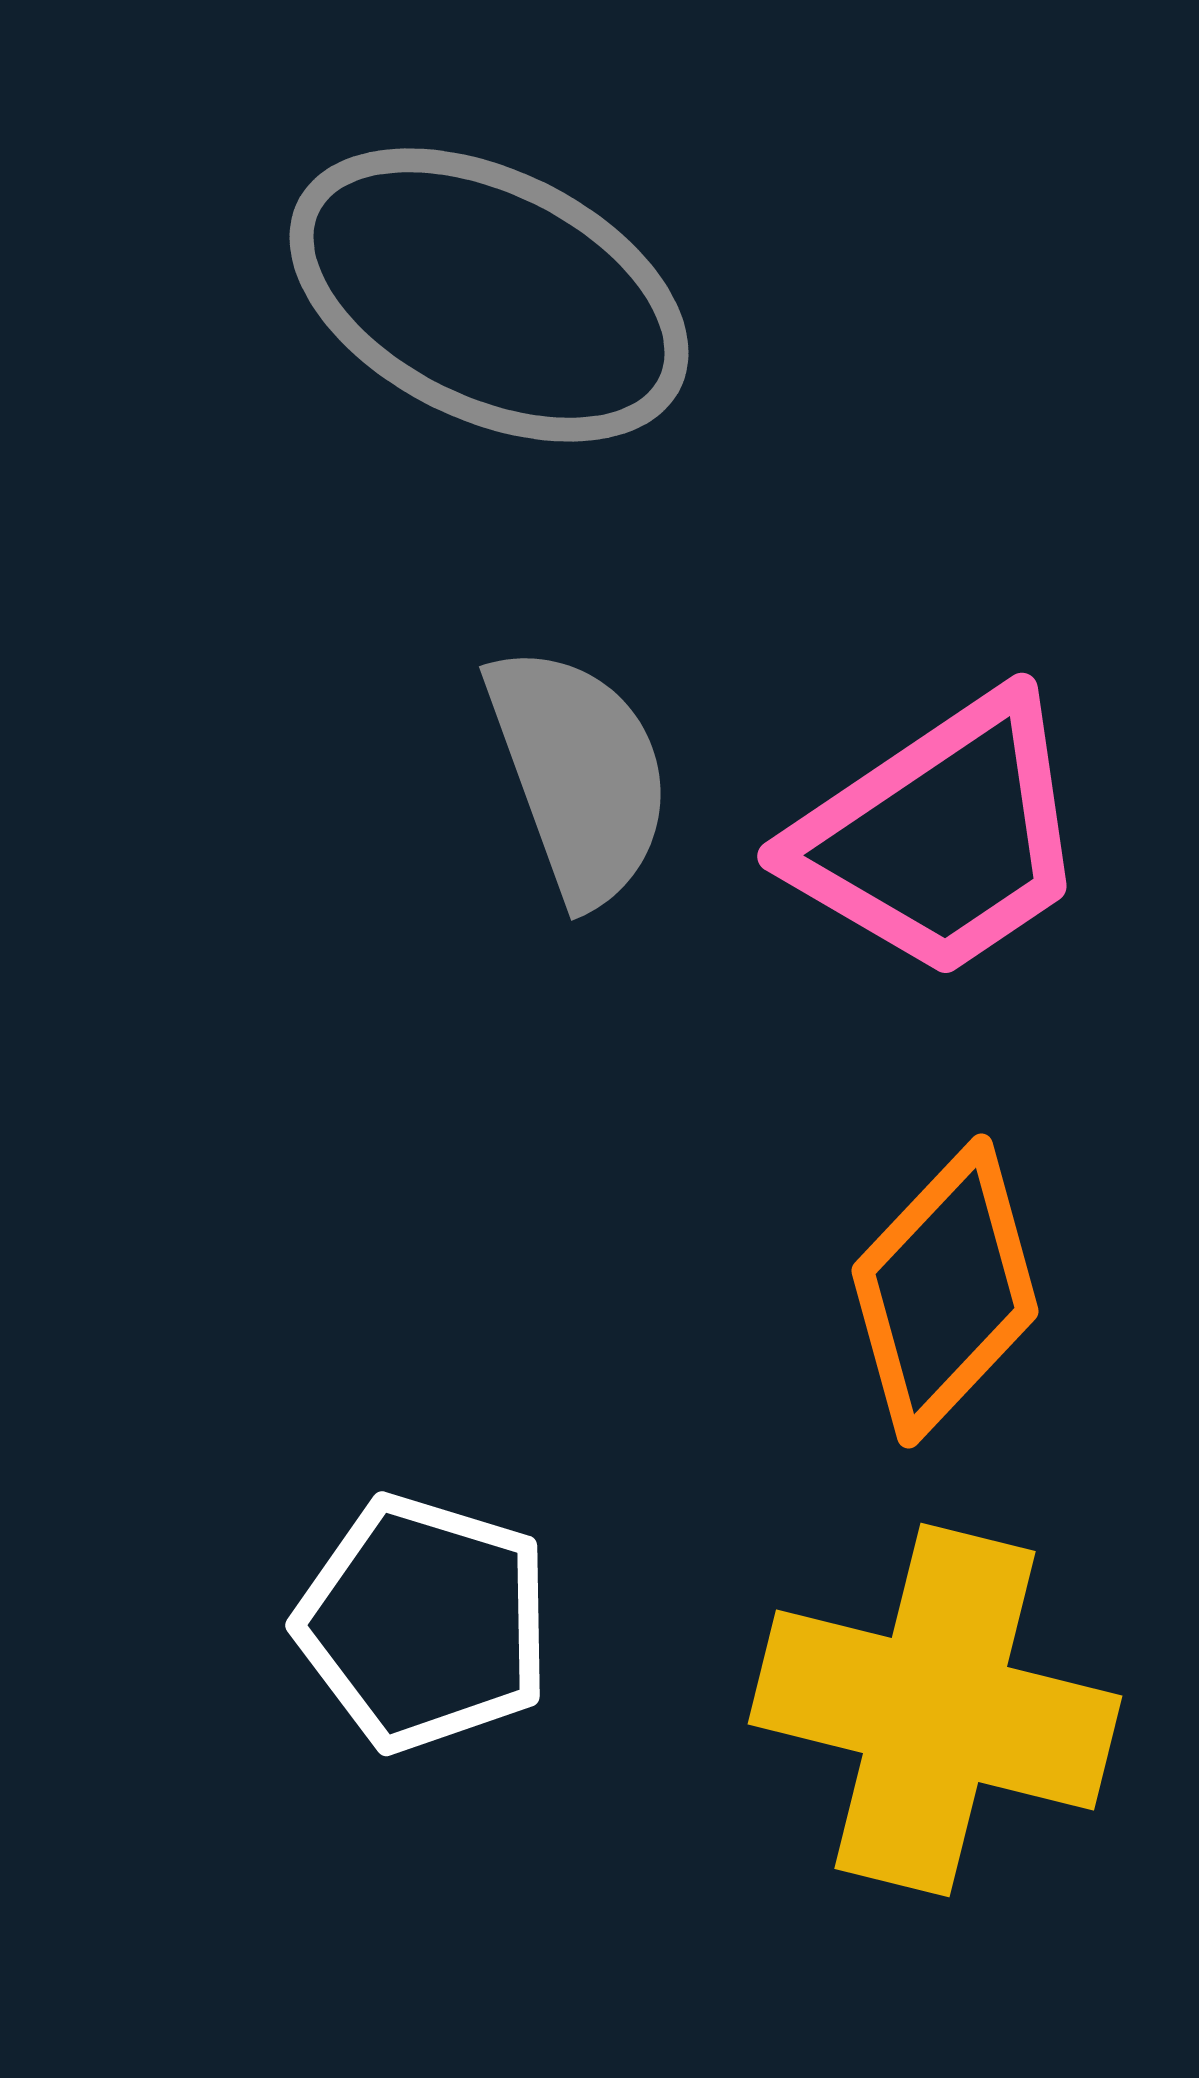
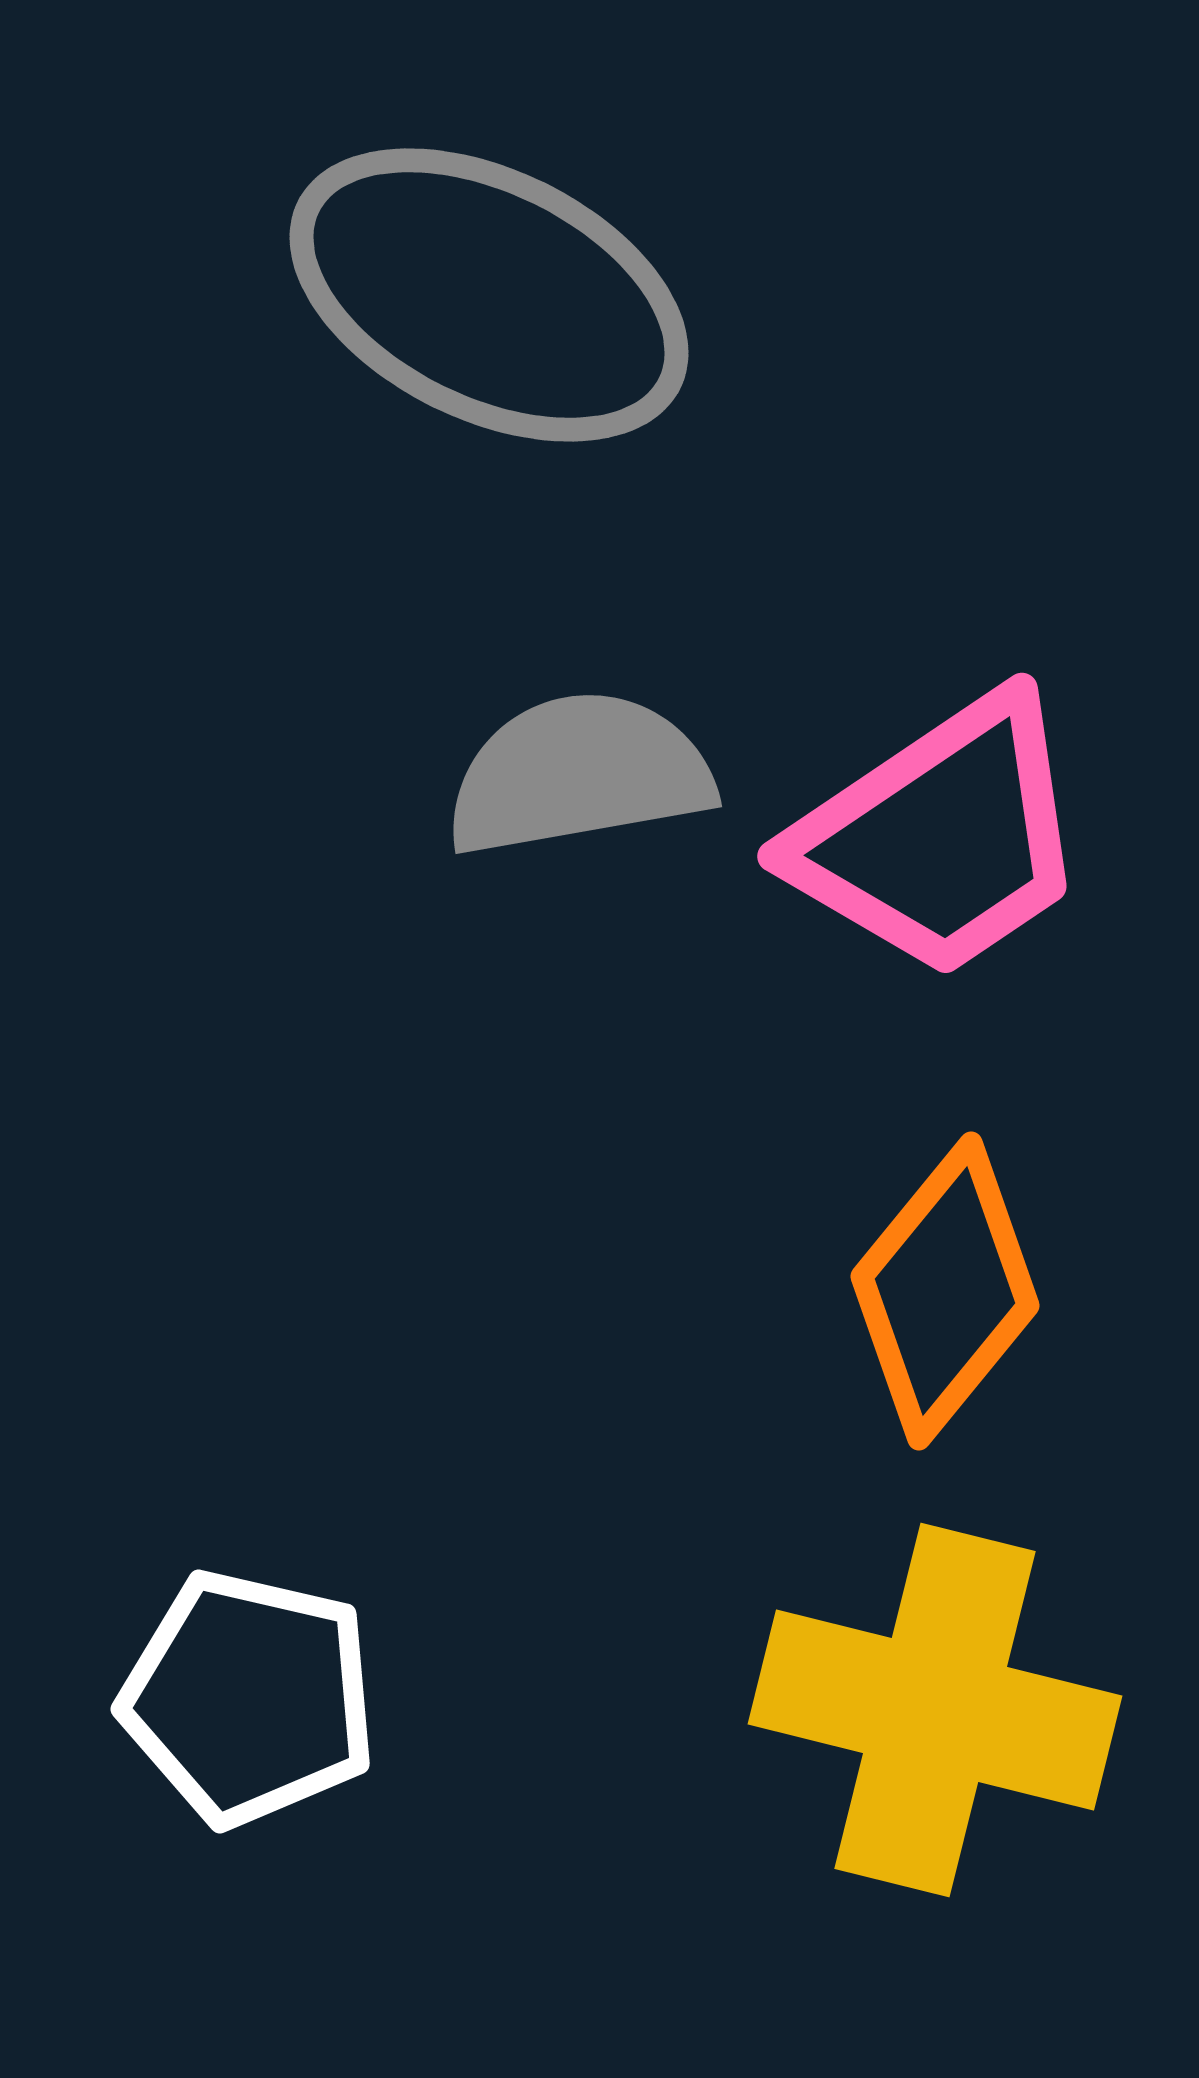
gray semicircle: rotated 80 degrees counterclockwise
orange diamond: rotated 4 degrees counterclockwise
white pentagon: moved 175 px left, 75 px down; rotated 4 degrees counterclockwise
